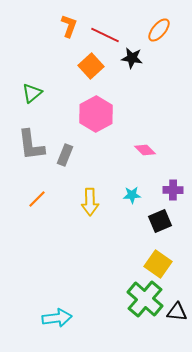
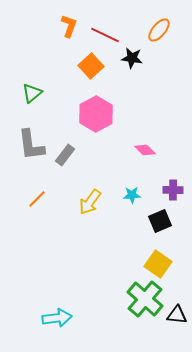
gray rectangle: rotated 15 degrees clockwise
yellow arrow: rotated 36 degrees clockwise
black triangle: moved 3 px down
